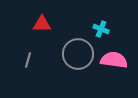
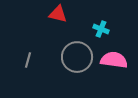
red triangle: moved 16 px right, 10 px up; rotated 12 degrees clockwise
gray circle: moved 1 px left, 3 px down
